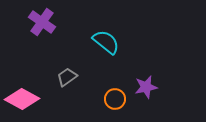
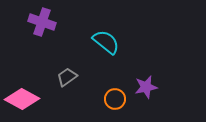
purple cross: rotated 16 degrees counterclockwise
